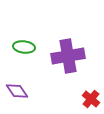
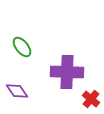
green ellipse: moved 2 px left; rotated 45 degrees clockwise
purple cross: moved 1 px left, 16 px down; rotated 12 degrees clockwise
